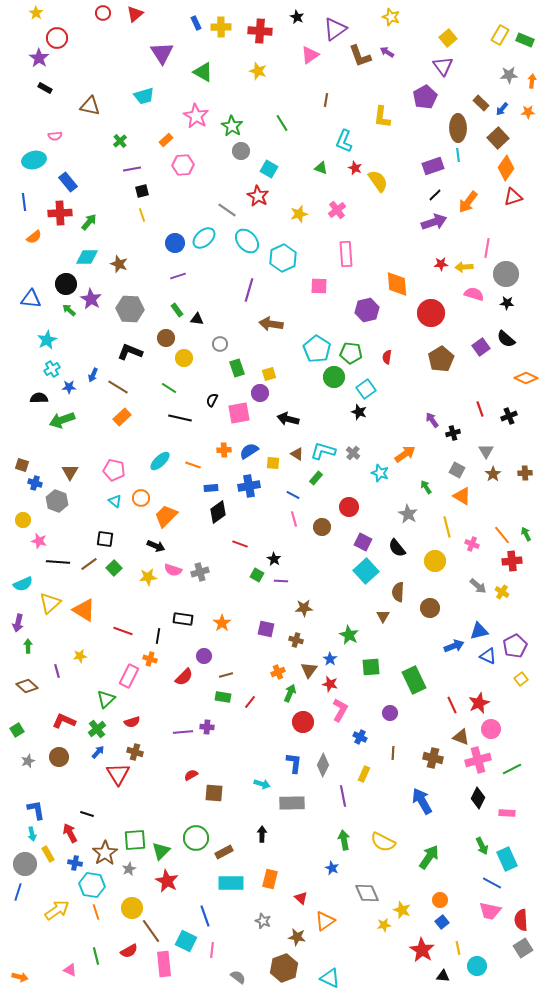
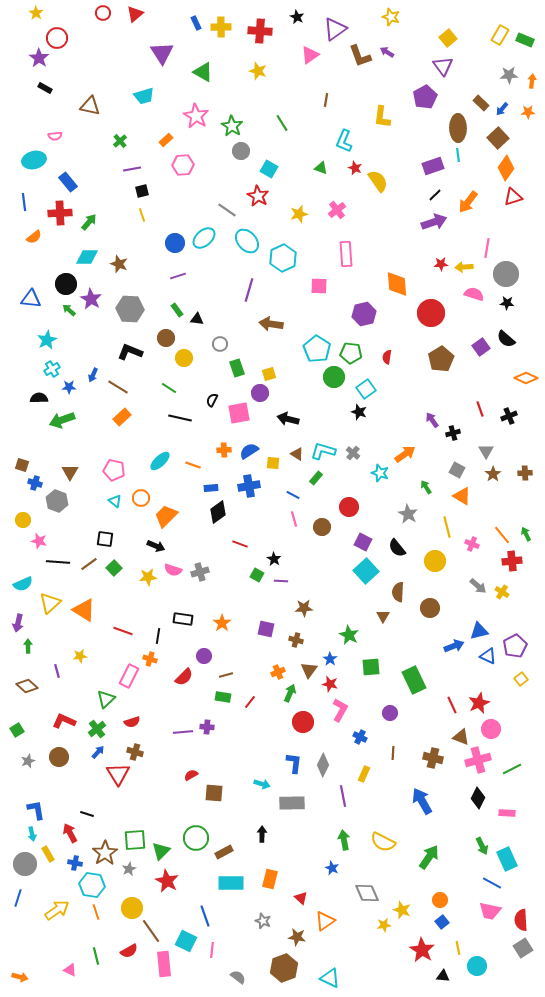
purple hexagon at (367, 310): moved 3 px left, 4 px down
blue line at (18, 892): moved 6 px down
